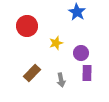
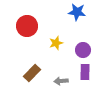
blue star: rotated 24 degrees counterclockwise
purple circle: moved 2 px right, 3 px up
purple rectangle: moved 2 px left, 1 px up
gray arrow: moved 1 px down; rotated 96 degrees clockwise
